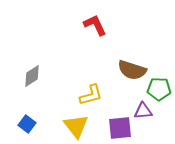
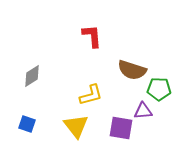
red L-shape: moved 3 px left, 11 px down; rotated 20 degrees clockwise
blue square: rotated 18 degrees counterclockwise
purple square: moved 1 px right; rotated 15 degrees clockwise
